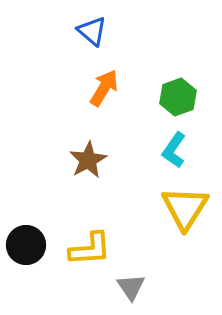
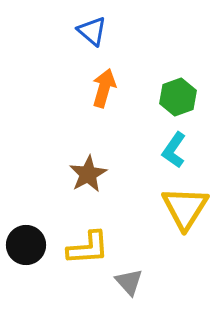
orange arrow: rotated 15 degrees counterclockwise
brown star: moved 14 px down
yellow L-shape: moved 2 px left, 1 px up
gray triangle: moved 2 px left, 5 px up; rotated 8 degrees counterclockwise
